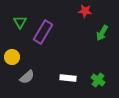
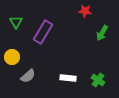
green triangle: moved 4 px left
gray semicircle: moved 1 px right, 1 px up
